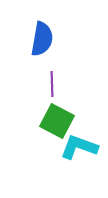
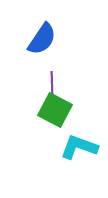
blue semicircle: rotated 24 degrees clockwise
green square: moved 2 px left, 11 px up
